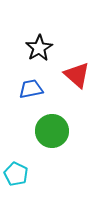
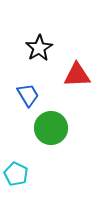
red triangle: rotated 44 degrees counterclockwise
blue trapezoid: moved 3 px left, 6 px down; rotated 70 degrees clockwise
green circle: moved 1 px left, 3 px up
